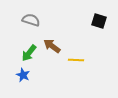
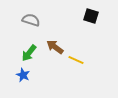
black square: moved 8 px left, 5 px up
brown arrow: moved 3 px right, 1 px down
yellow line: rotated 21 degrees clockwise
